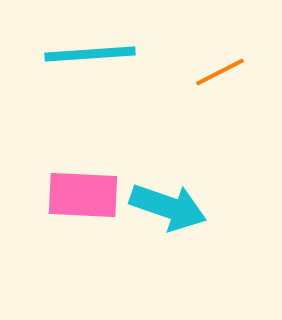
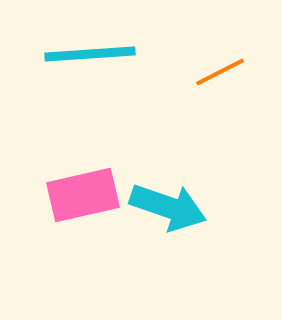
pink rectangle: rotated 16 degrees counterclockwise
